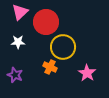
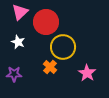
white star: rotated 24 degrees clockwise
orange cross: rotated 16 degrees clockwise
purple star: moved 1 px left, 1 px up; rotated 21 degrees counterclockwise
